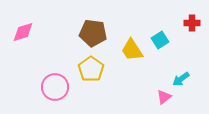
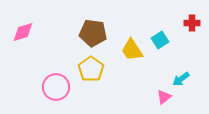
pink circle: moved 1 px right
